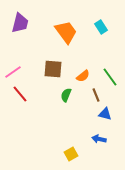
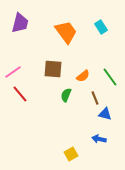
brown line: moved 1 px left, 3 px down
